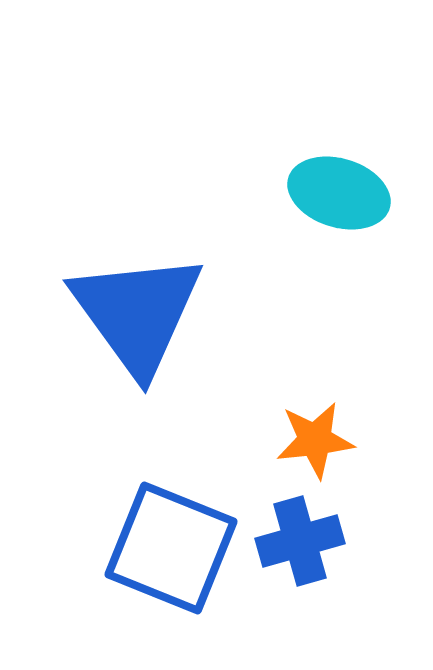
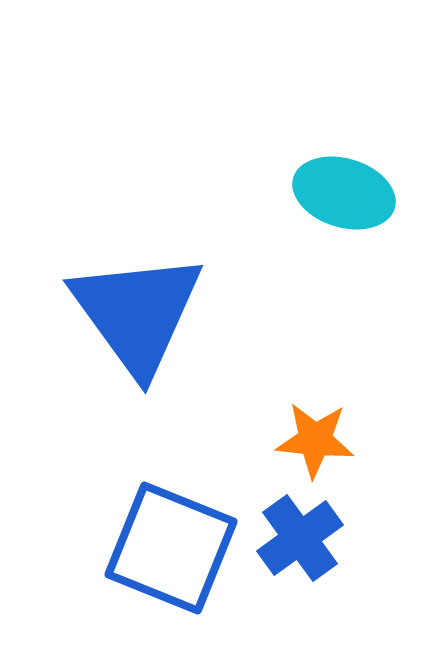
cyan ellipse: moved 5 px right
orange star: rotated 12 degrees clockwise
blue cross: moved 3 px up; rotated 20 degrees counterclockwise
